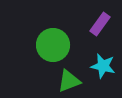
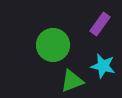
green triangle: moved 3 px right
